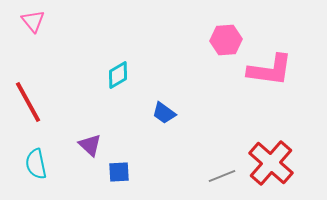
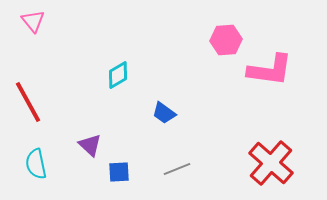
gray line: moved 45 px left, 7 px up
